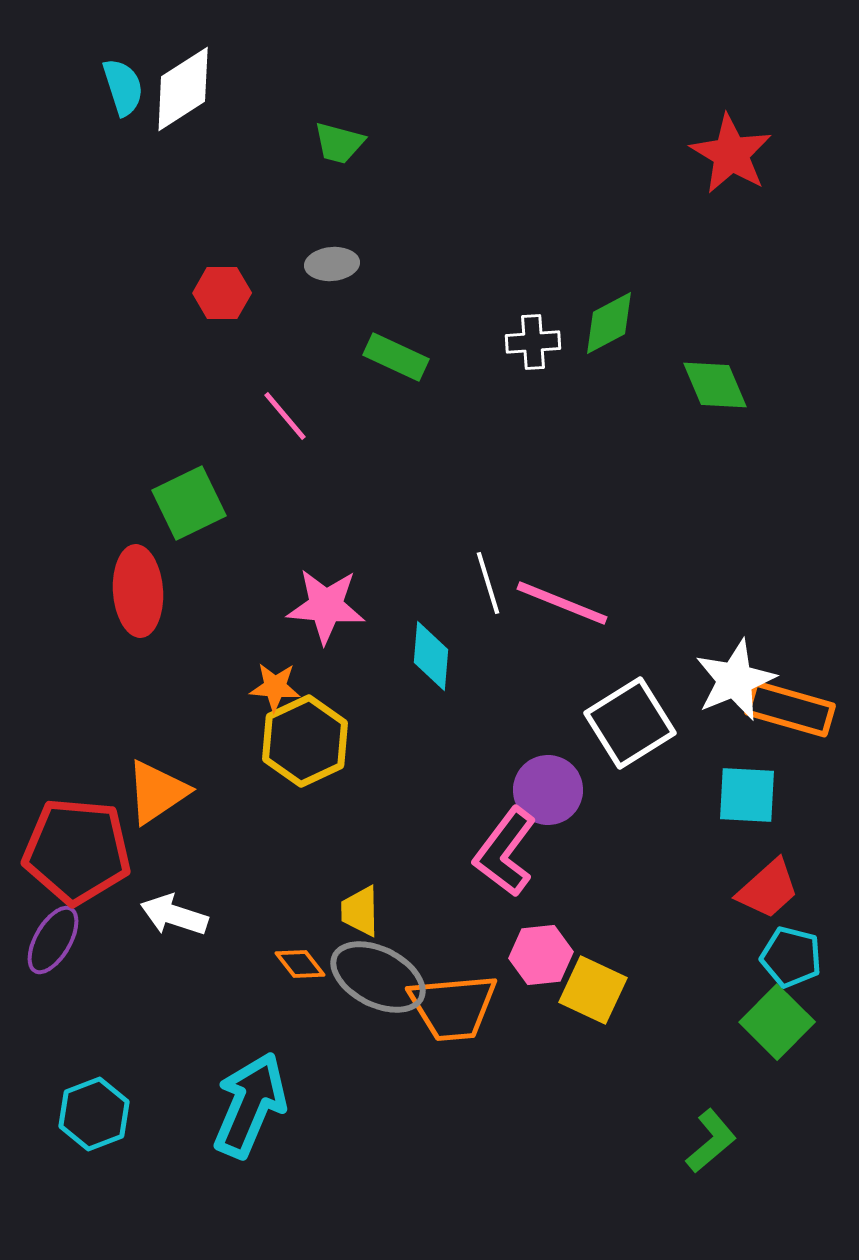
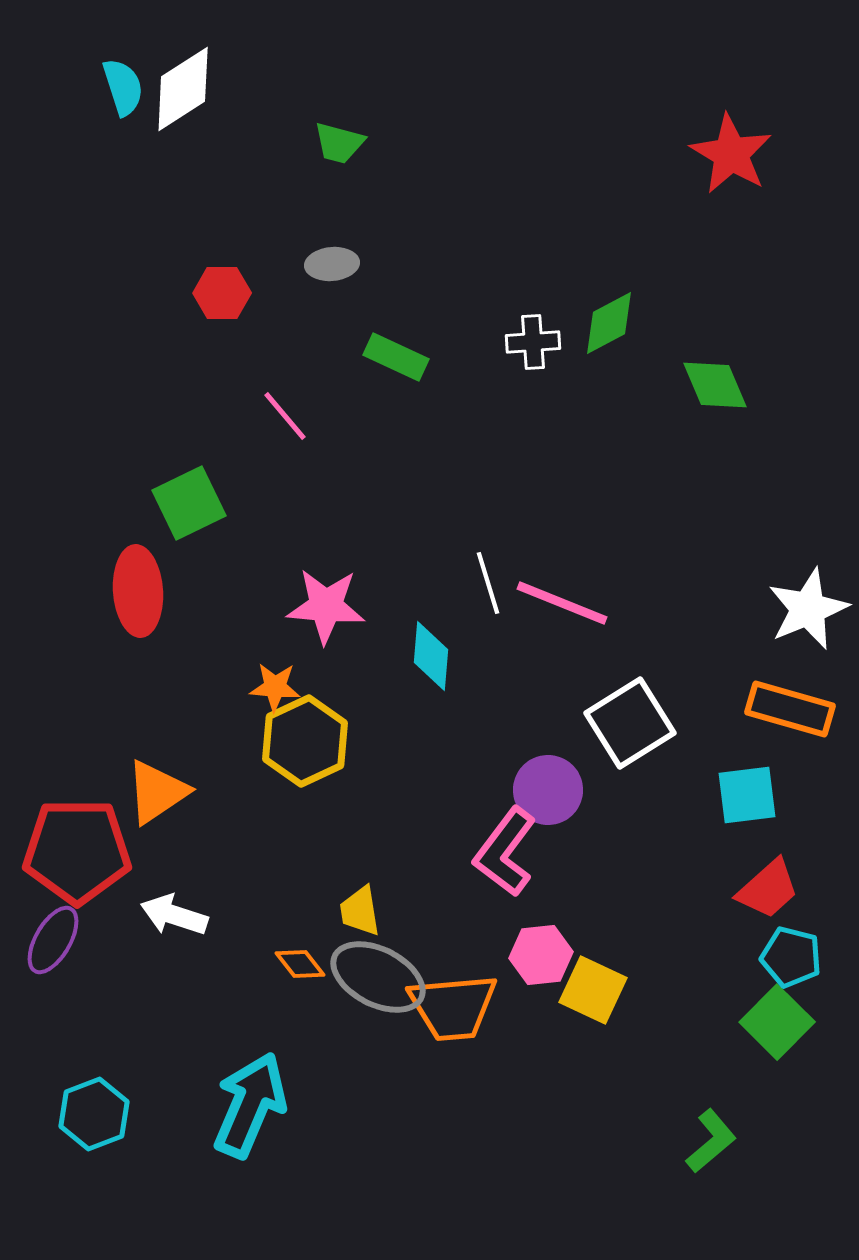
white star at (735, 680): moved 73 px right, 71 px up
cyan square at (747, 795): rotated 10 degrees counterclockwise
red pentagon at (77, 851): rotated 5 degrees counterclockwise
yellow trapezoid at (360, 911): rotated 8 degrees counterclockwise
